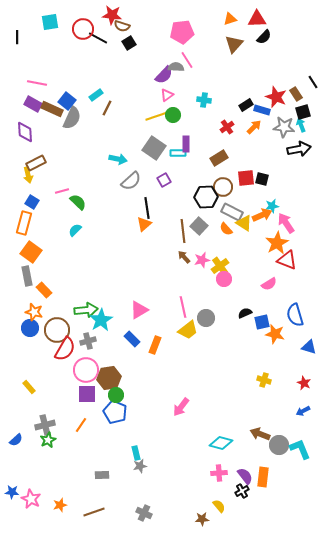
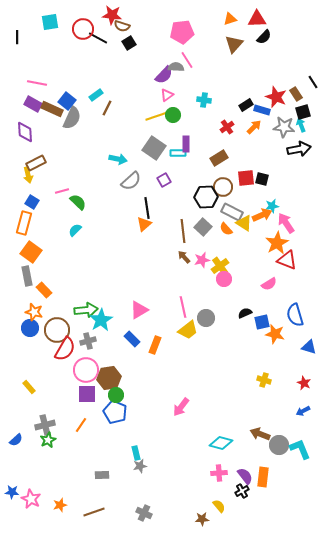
gray square at (199, 226): moved 4 px right, 1 px down
